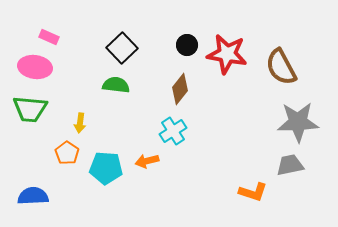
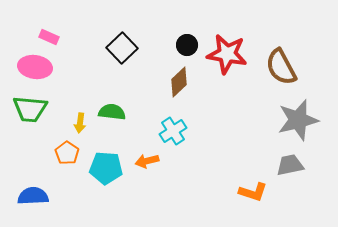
green semicircle: moved 4 px left, 27 px down
brown diamond: moved 1 px left, 7 px up; rotated 8 degrees clockwise
gray star: moved 2 px up; rotated 12 degrees counterclockwise
